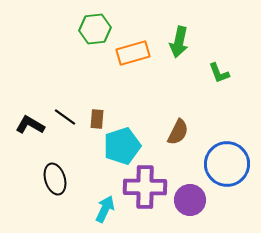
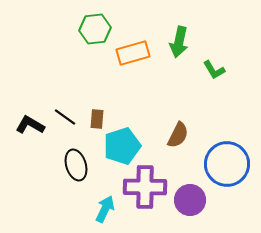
green L-shape: moved 5 px left, 3 px up; rotated 10 degrees counterclockwise
brown semicircle: moved 3 px down
black ellipse: moved 21 px right, 14 px up
